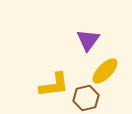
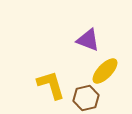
purple triangle: rotated 45 degrees counterclockwise
yellow L-shape: moved 3 px left; rotated 100 degrees counterclockwise
